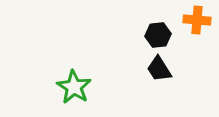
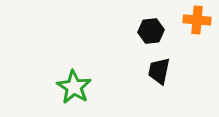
black hexagon: moved 7 px left, 4 px up
black trapezoid: moved 2 px down; rotated 44 degrees clockwise
